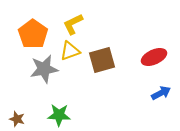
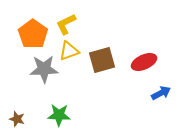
yellow L-shape: moved 7 px left
yellow triangle: moved 1 px left
red ellipse: moved 10 px left, 5 px down
gray star: rotated 8 degrees clockwise
